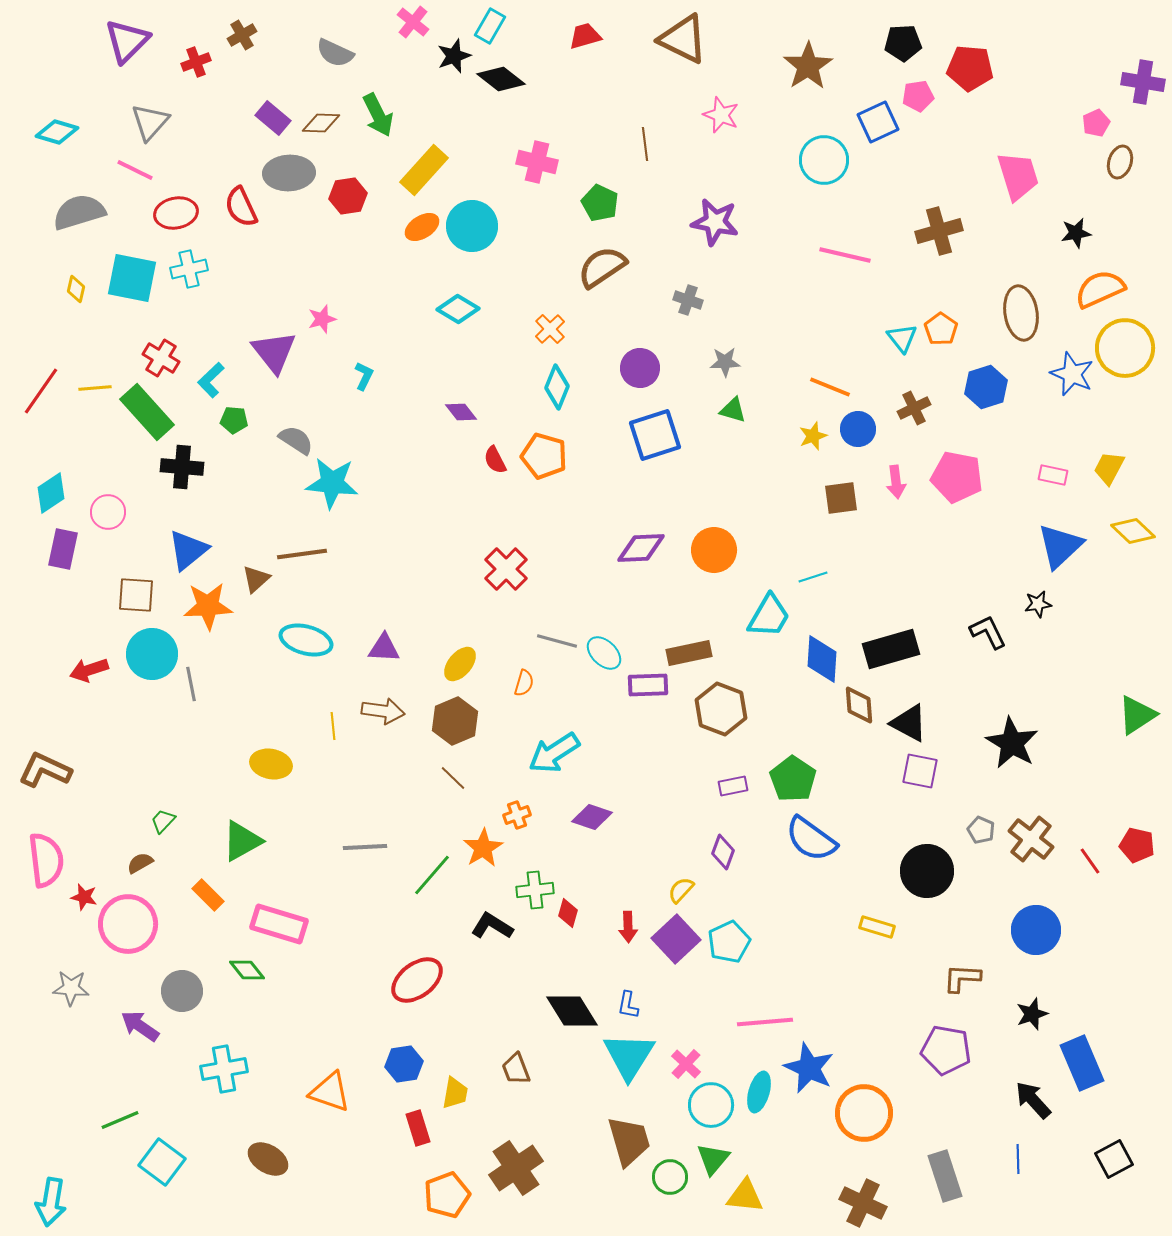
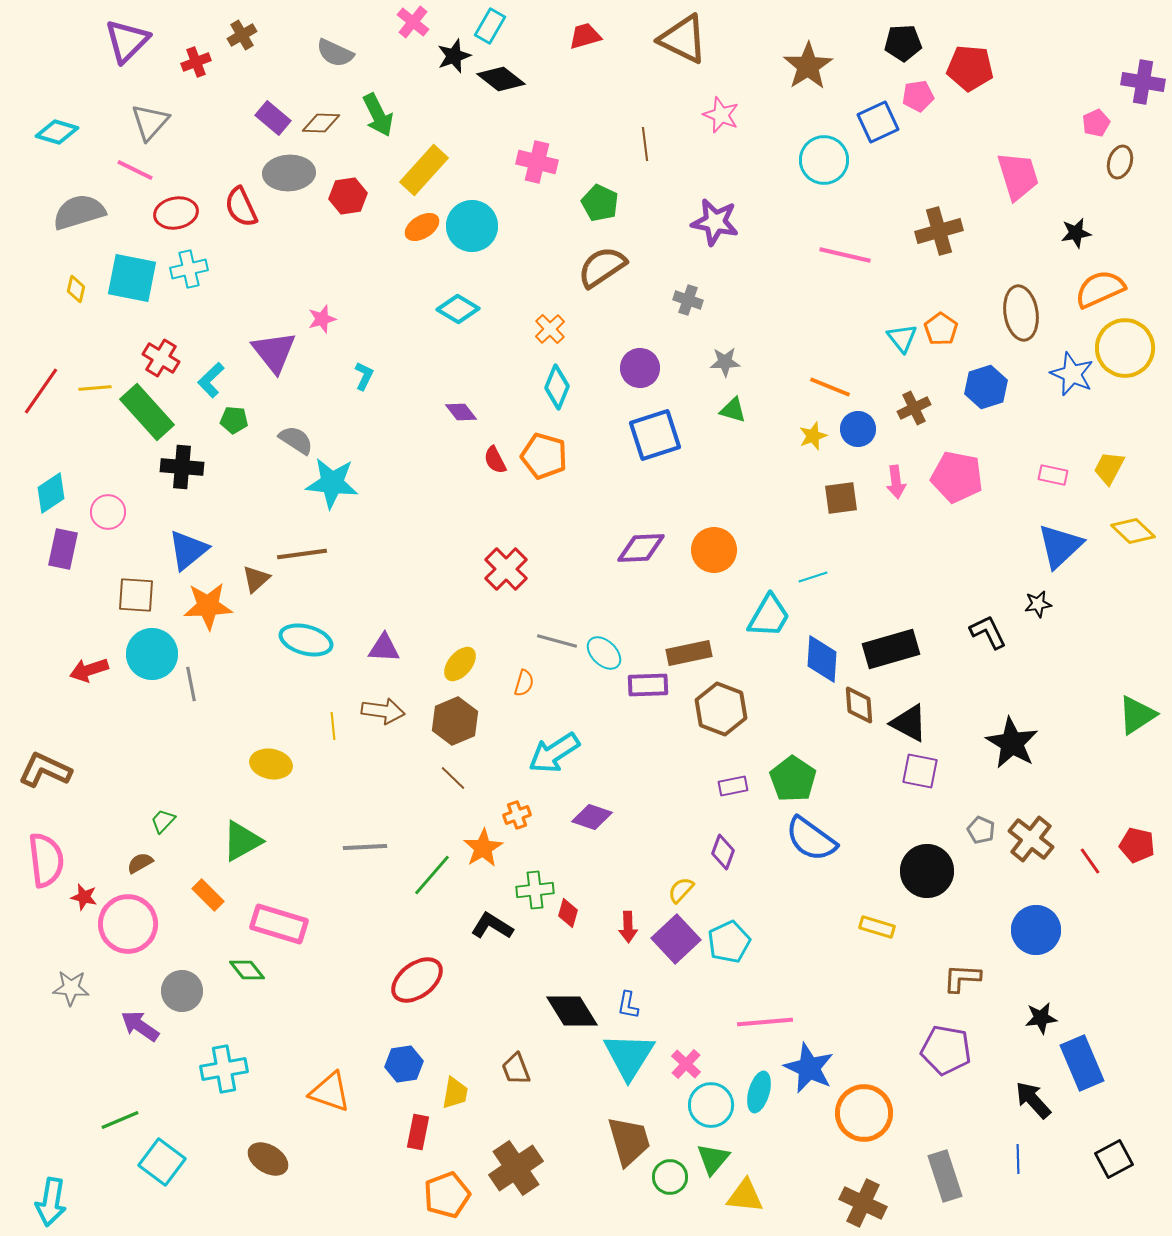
black star at (1032, 1014): moved 9 px right, 4 px down; rotated 12 degrees clockwise
red rectangle at (418, 1128): moved 4 px down; rotated 28 degrees clockwise
